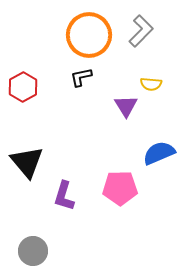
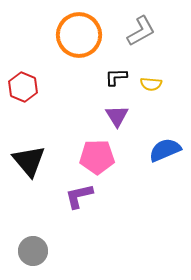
gray L-shape: rotated 16 degrees clockwise
orange circle: moved 10 px left
black L-shape: moved 35 px right; rotated 10 degrees clockwise
red hexagon: rotated 8 degrees counterclockwise
purple triangle: moved 9 px left, 10 px down
blue semicircle: moved 6 px right, 3 px up
black triangle: moved 2 px right, 1 px up
pink pentagon: moved 23 px left, 31 px up
purple L-shape: moved 15 px right; rotated 60 degrees clockwise
